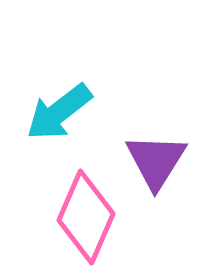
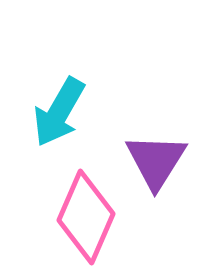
cyan arrow: rotated 22 degrees counterclockwise
